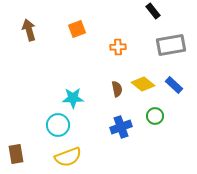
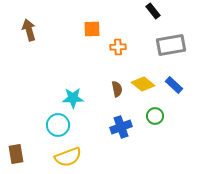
orange square: moved 15 px right; rotated 18 degrees clockwise
